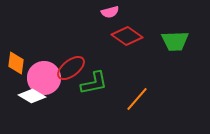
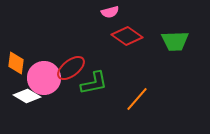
white diamond: moved 5 px left
